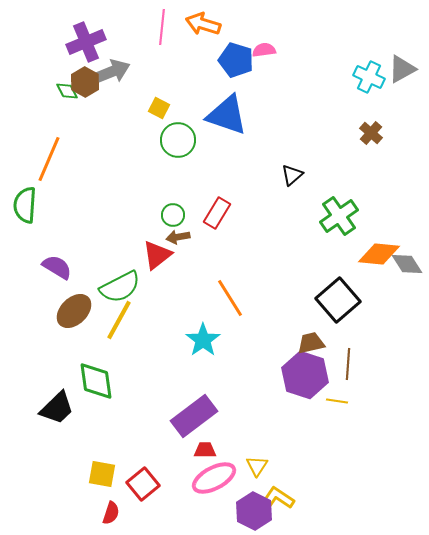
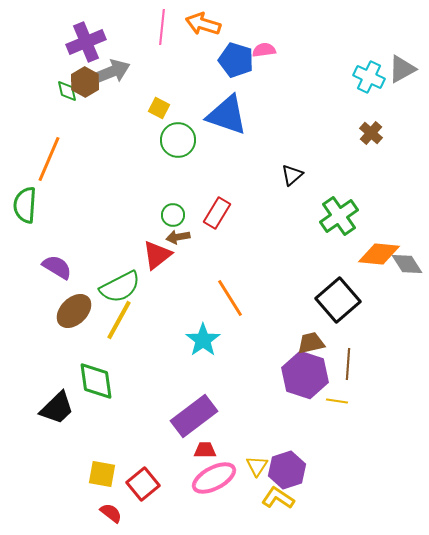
green diamond at (67, 91): rotated 15 degrees clockwise
purple hexagon at (254, 511): moved 33 px right, 41 px up; rotated 15 degrees clockwise
red semicircle at (111, 513): rotated 70 degrees counterclockwise
